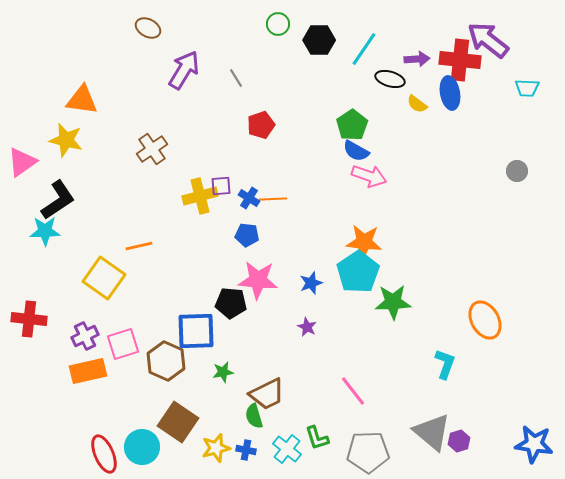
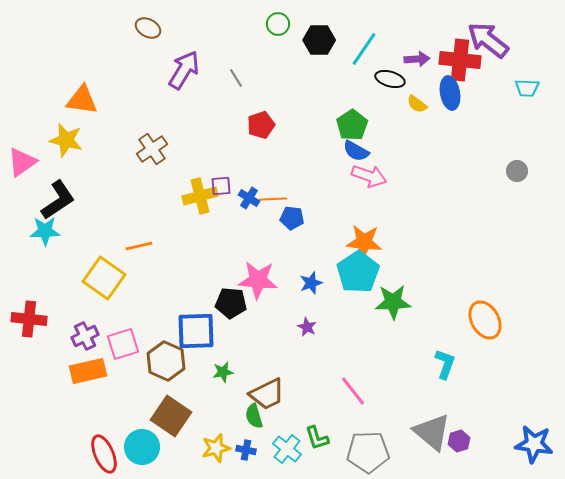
blue pentagon at (247, 235): moved 45 px right, 17 px up
brown square at (178, 422): moved 7 px left, 6 px up
